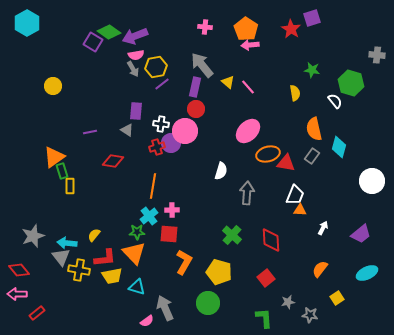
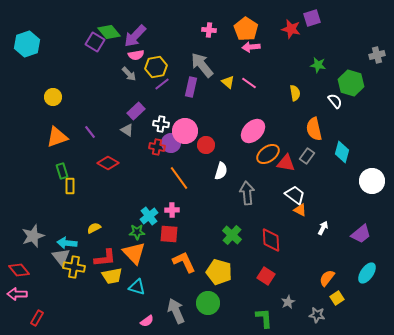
cyan hexagon at (27, 23): moved 21 px down; rotated 10 degrees clockwise
pink cross at (205, 27): moved 4 px right, 3 px down
red star at (291, 29): rotated 18 degrees counterclockwise
green diamond at (109, 32): rotated 15 degrees clockwise
purple arrow at (135, 36): rotated 25 degrees counterclockwise
purple square at (93, 42): moved 2 px right
pink arrow at (250, 45): moved 1 px right, 2 px down
gray cross at (377, 55): rotated 21 degrees counterclockwise
gray arrow at (133, 69): moved 4 px left, 5 px down; rotated 14 degrees counterclockwise
green star at (312, 70): moved 6 px right, 5 px up
yellow circle at (53, 86): moved 11 px down
purple rectangle at (195, 87): moved 4 px left
pink line at (248, 87): moved 1 px right, 4 px up; rotated 14 degrees counterclockwise
red circle at (196, 109): moved 10 px right, 36 px down
purple rectangle at (136, 111): rotated 42 degrees clockwise
pink ellipse at (248, 131): moved 5 px right
purple line at (90, 132): rotated 64 degrees clockwise
red cross at (157, 147): rotated 28 degrees clockwise
cyan diamond at (339, 147): moved 3 px right, 5 px down
orange ellipse at (268, 154): rotated 20 degrees counterclockwise
gray rectangle at (312, 156): moved 5 px left
orange triangle at (54, 157): moved 3 px right, 20 px up; rotated 15 degrees clockwise
red diamond at (113, 161): moved 5 px left, 2 px down; rotated 20 degrees clockwise
orange line at (153, 186): moved 26 px right, 8 px up; rotated 45 degrees counterclockwise
gray arrow at (247, 193): rotated 10 degrees counterclockwise
white trapezoid at (295, 195): rotated 75 degrees counterclockwise
orange triangle at (300, 210): rotated 24 degrees clockwise
yellow semicircle at (94, 235): moved 7 px up; rotated 24 degrees clockwise
orange L-shape at (184, 262): rotated 55 degrees counterclockwise
orange semicircle at (320, 269): moved 7 px right, 9 px down
yellow cross at (79, 270): moved 5 px left, 3 px up
cyan ellipse at (367, 273): rotated 30 degrees counterclockwise
red square at (266, 278): moved 2 px up; rotated 18 degrees counterclockwise
gray star at (288, 302): rotated 16 degrees counterclockwise
gray arrow at (165, 308): moved 11 px right, 3 px down
red rectangle at (37, 313): moved 5 px down; rotated 21 degrees counterclockwise
gray star at (310, 315): moved 7 px right
